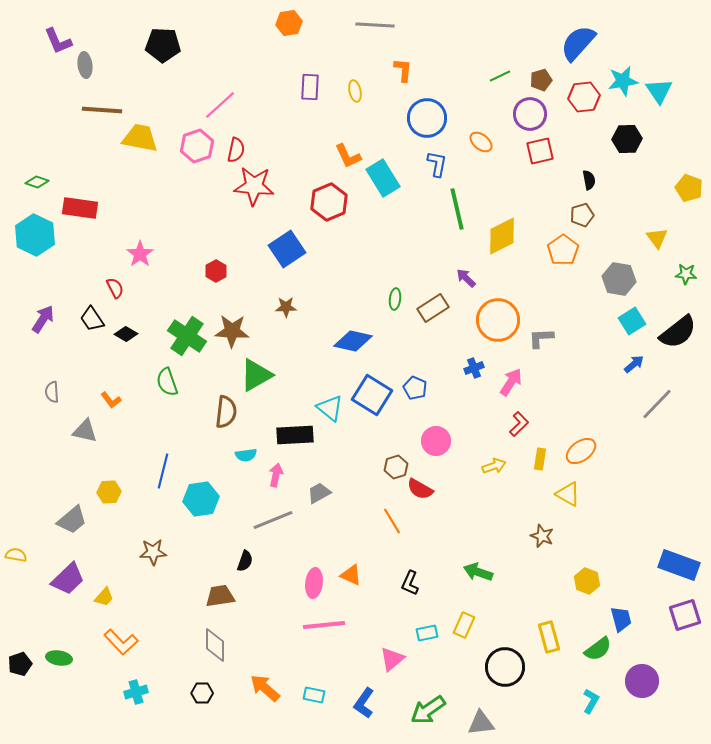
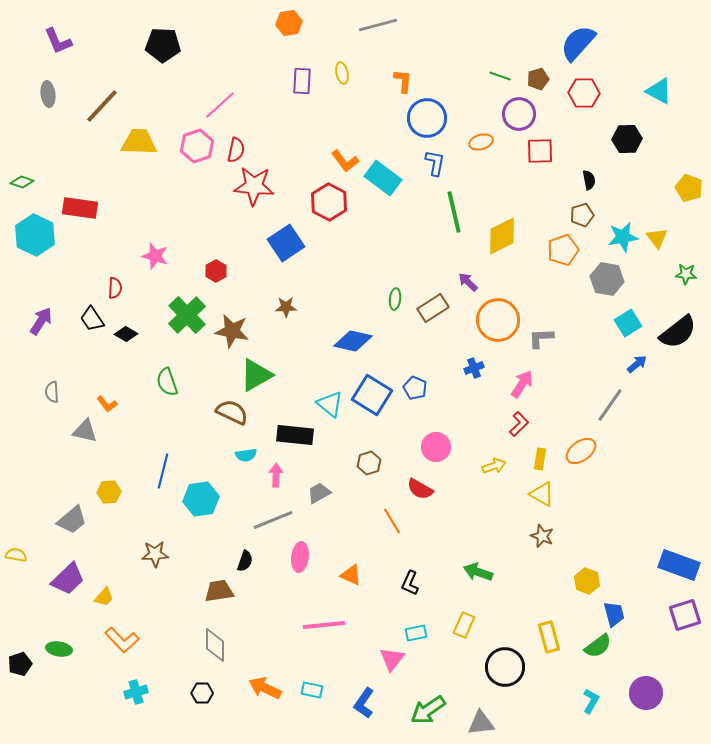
gray line at (375, 25): moved 3 px right; rotated 18 degrees counterclockwise
gray ellipse at (85, 65): moved 37 px left, 29 px down
orange L-shape at (403, 70): moved 11 px down
green line at (500, 76): rotated 45 degrees clockwise
brown pentagon at (541, 80): moved 3 px left, 1 px up
cyan star at (623, 81): moved 156 px down
purple rectangle at (310, 87): moved 8 px left, 6 px up
yellow ellipse at (355, 91): moved 13 px left, 18 px up
cyan triangle at (659, 91): rotated 28 degrees counterclockwise
red hexagon at (584, 97): moved 4 px up; rotated 8 degrees clockwise
brown line at (102, 110): moved 4 px up; rotated 51 degrees counterclockwise
purple circle at (530, 114): moved 11 px left
yellow trapezoid at (140, 138): moved 1 px left, 4 px down; rotated 9 degrees counterclockwise
orange ellipse at (481, 142): rotated 55 degrees counterclockwise
red square at (540, 151): rotated 12 degrees clockwise
orange L-shape at (348, 156): moved 3 px left, 5 px down; rotated 12 degrees counterclockwise
blue L-shape at (437, 164): moved 2 px left, 1 px up
cyan rectangle at (383, 178): rotated 21 degrees counterclockwise
green diamond at (37, 182): moved 15 px left
red hexagon at (329, 202): rotated 9 degrees counterclockwise
green line at (457, 209): moved 3 px left, 3 px down
blue square at (287, 249): moved 1 px left, 6 px up
orange pentagon at (563, 250): rotated 16 degrees clockwise
pink star at (140, 254): moved 15 px right, 2 px down; rotated 20 degrees counterclockwise
purple arrow at (466, 278): moved 2 px right, 4 px down
gray hexagon at (619, 279): moved 12 px left
red semicircle at (115, 288): rotated 30 degrees clockwise
purple arrow at (43, 319): moved 2 px left, 2 px down
cyan square at (632, 321): moved 4 px left, 2 px down
brown star at (232, 331): rotated 8 degrees clockwise
green cross at (187, 336): moved 21 px up; rotated 12 degrees clockwise
blue arrow at (634, 364): moved 3 px right
pink arrow at (511, 382): moved 11 px right, 2 px down
orange L-shape at (111, 400): moved 4 px left, 4 px down
gray line at (657, 404): moved 47 px left, 1 px down; rotated 9 degrees counterclockwise
cyan triangle at (330, 408): moved 4 px up
brown semicircle at (226, 412): moved 6 px right; rotated 72 degrees counterclockwise
black rectangle at (295, 435): rotated 9 degrees clockwise
pink circle at (436, 441): moved 6 px down
brown hexagon at (396, 467): moved 27 px left, 4 px up
pink arrow at (276, 475): rotated 10 degrees counterclockwise
yellow triangle at (568, 494): moved 26 px left
brown star at (153, 552): moved 2 px right, 2 px down
pink ellipse at (314, 583): moved 14 px left, 26 px up
brown trapezoid at (220, 596): moved 1 px left, 5 px up
blue trapezoid at (621, 619): moved 7 px left, 5 px up
cyan rectangle at (427, 633): moved 11 px left
orange L-shape at (121, 642): moved 1 px right, 2 px up
green semicircle at (598, 649): moved 3 px up
green ellipse at (59, 658): moved 9 px up
pink triangle at (392, 659): rotated 12 degrees counterclockwise
purple circle at (642, 681): moved 4 px right, 12 px down
orange arrow at (265, 688): rotated 16 degrees counterclockwise
cyan rectangle at (314, 695): moved 2 px left, 5 px up
